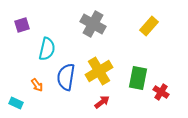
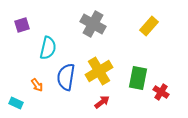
cyan semicircle: moved 1 px right, 1 px up
